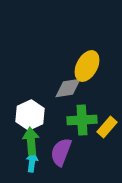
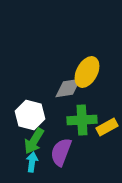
yellow ellipse: moved 6 px down
white hexagon: rotated 20 degrees counterclockwise
yellow rectangle: rotated 20 degrees clockwise
green arrow: moved 3 px right; rotated 144 degrees counterclockwise
